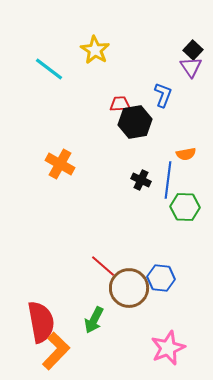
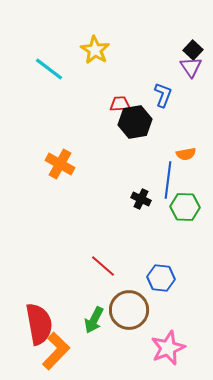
black cross: moved 19 px down
brown circle: moved 22 px down
red semicircle: moved 2 px left, 2 px down
